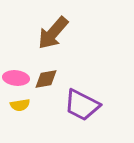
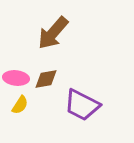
yellow semicircle: rotated 48 degrees counterclockwise
